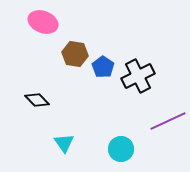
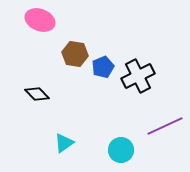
pink ellipse: moved 3 px left, 2 px up
blue pentagon: rotated 15 degrees clockwise
black diamond: moved 6 px up
purple line: moved 3 px left, 5 px down
cyan triangle: rotated 30 degrees clockwise
cyan circle: moved 1 px down
